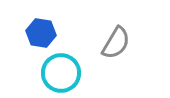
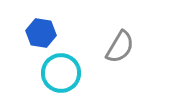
gray semicircle: moved 4 px right, 4 px down
